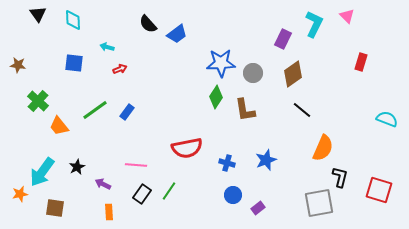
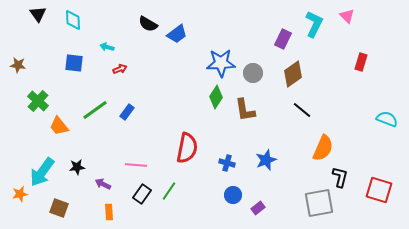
black semicircle at (148, 24): rotated 18 degrees counterclockwise
red semicircle at (187, 148): rotated 68 degrees counterclockwise
black star at (77, 167): rotated 21 degrees clockwise
brown square at (55, 208): moved 4 px right; rotated 12 degrees clockwise
